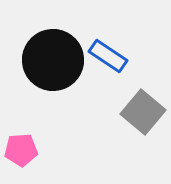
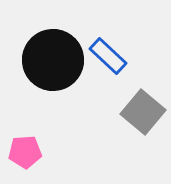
blue rectangle: rotated 9 degrees clockwise
pink pentagon: moved 4 px right, 2 px down
